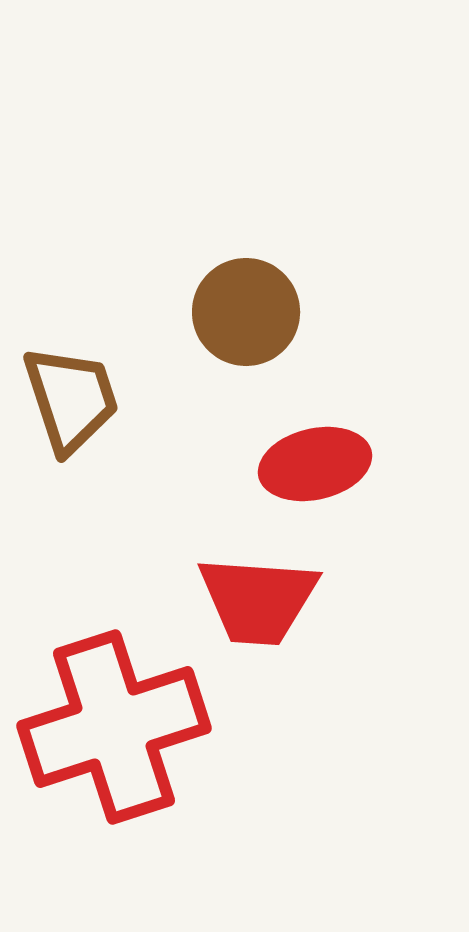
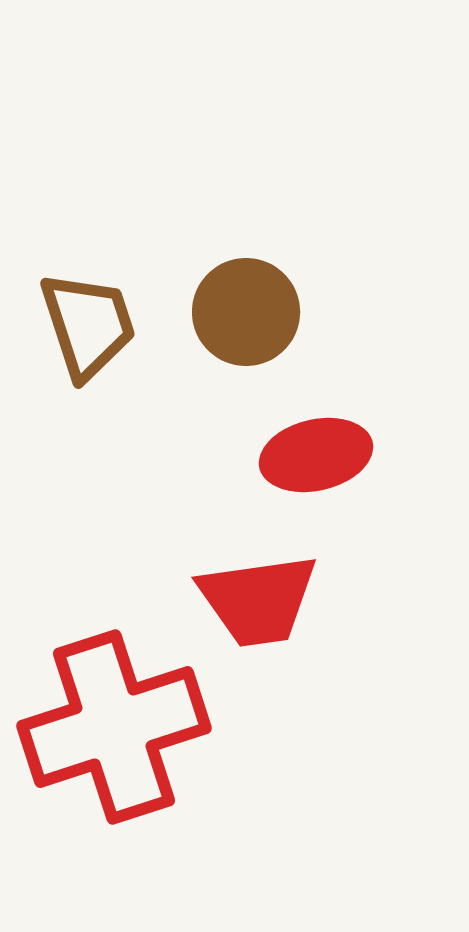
brown trapezoid: moved 17 px right, 74 px up
red ellipse: moved 1 px right, 9 px up
red trapezoid: rotated 12 degrees counterclockwise
